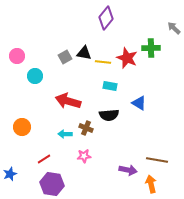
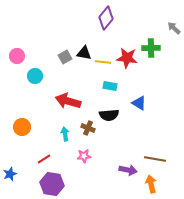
red star: rotated 15 degrees counterclockwise
brown cross: moved 2 px right
cyan arrow: rotated 80 degrees clockwise
brown line: moved 2 px left, 1 px up
